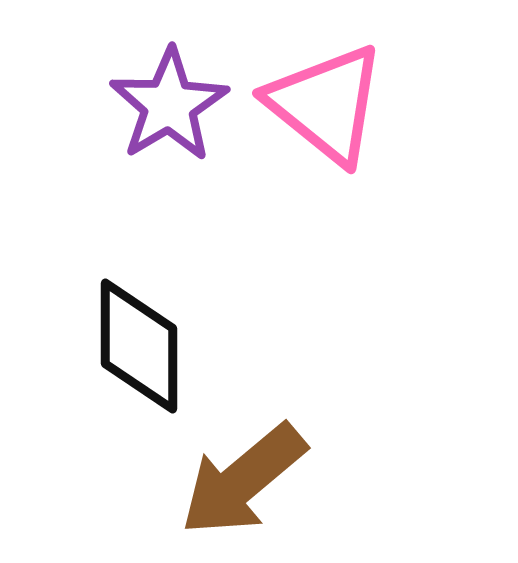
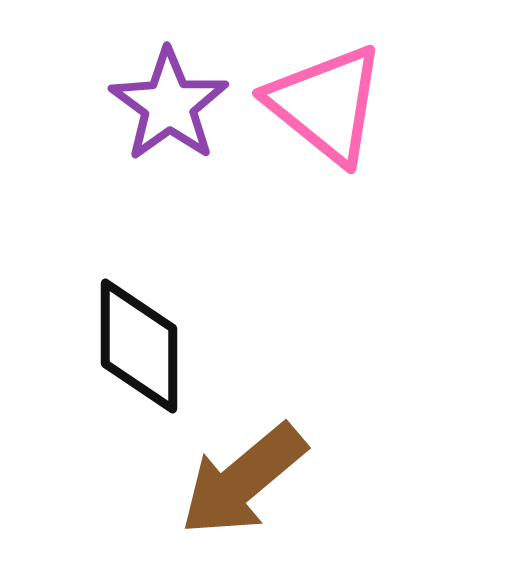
purple star: rotated 5 degrees counterclockwise
